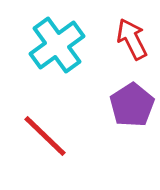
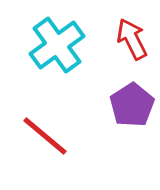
red line: rotated 4 degrees counterclockwise
